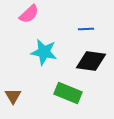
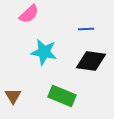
green rectangle: moved 6 px left, 3 px down
